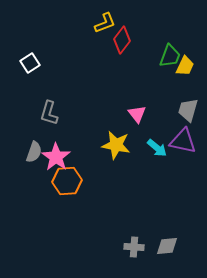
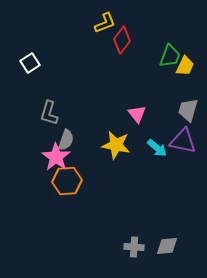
gray semicircle: moved 32 px right, 12 px up
